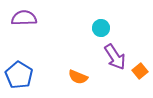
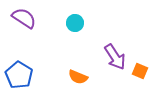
purple semicircle: rotated 35 degrees clockwise
cyan circle: moved 26 px left, 5 px up
orange square: rotated 28 degrees counterclockwise
